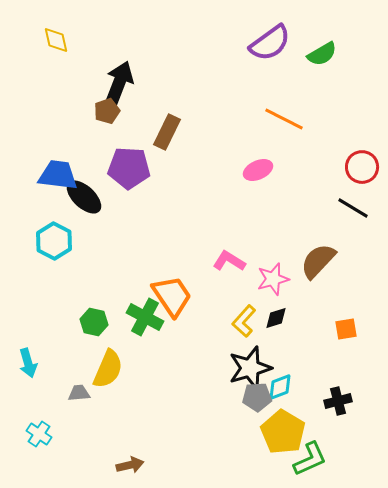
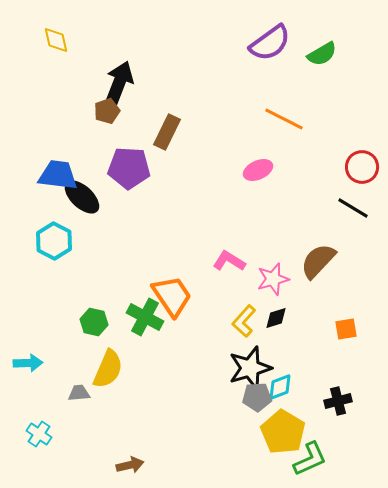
black ellipse: moved 2 px left
cyan arrow: rotated 76 degrees counterclockwise
